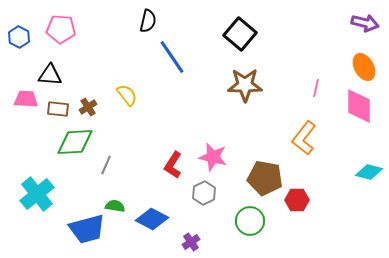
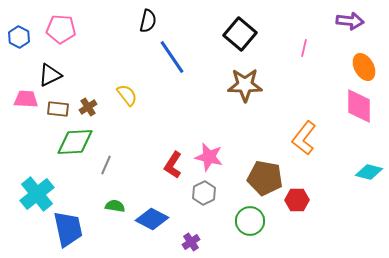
purple arrow: moved 15 px left, 2 px up; rotated 8 degrees counterclockwise
black triangle: rotated 30 degrees counterclockwise
pink line: moved 12 px left, 40 px up
pink star: moved 4 px left
blue trapezoid: moved 19 px left; rotated 87 degrees counterclockwise
